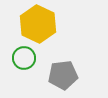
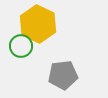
green circle: moved 3 px left, 12 px up
